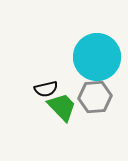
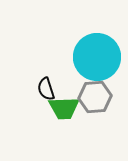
black semicircle: rotated 85 degrees clockwise
green trapezoid: moved 2 px right, 1 px down; rotated 132 degrees clockwise
